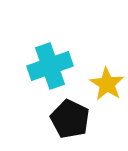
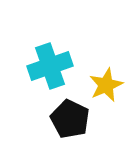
yellow star: moved 1 px left, 1 px down; rotated 16 degrees clockwise
